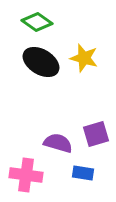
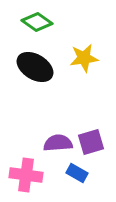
yellow star: rotated 24 degrees counterclockwise
black ellipse: moved 6 px left, 5 px down
purple square: moved 5 px left, 8 px down
purple semicircle: rotated 20 degrees counterclockwise
blue rectangle: moved 6 px left; rotated 20 degrees clockwise
